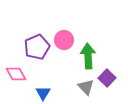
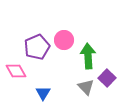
pink diamond: moved 3 px up
